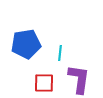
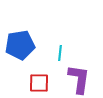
blue pentagon: moved 6 px left, 1 px down
red square: moved 5 px left
